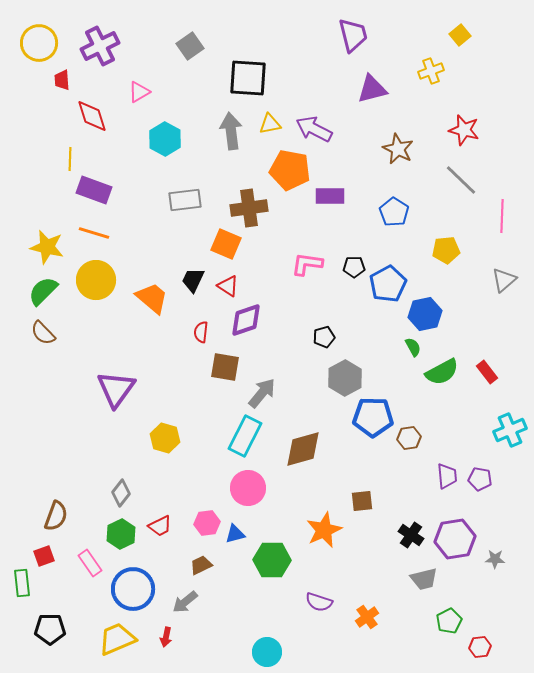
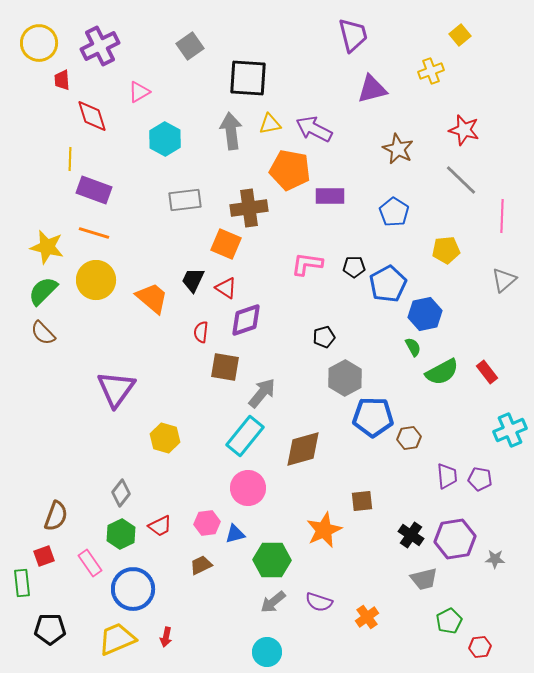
red triangle at (228, 286): moved 2 px left, 2 px down
cyan rectangle at (245, 436): rotated 12 degrees clockwise
gray arrow at (185, 602): moved 88 px right
